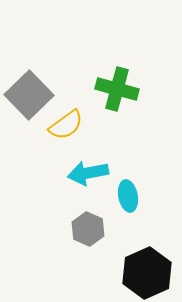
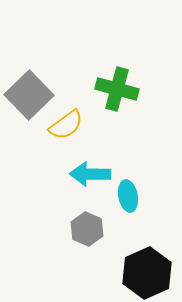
cyan arrow: moved 2 px right, 1 px down; rotated 12 degrees clockwise
gray hexagon: moved 1 px left
